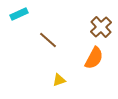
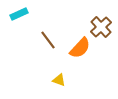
brown line: rotated 12 degrees clockwise
orange semicircle: moved 14 px left, 10 px up; rotated 15 degrees clockwise
yellow triangle: rotated 40 degrees clockwise
